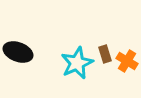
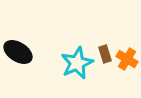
black ellipse: rotated 12 degrees clockwise
orange cross: moved 2 px up
